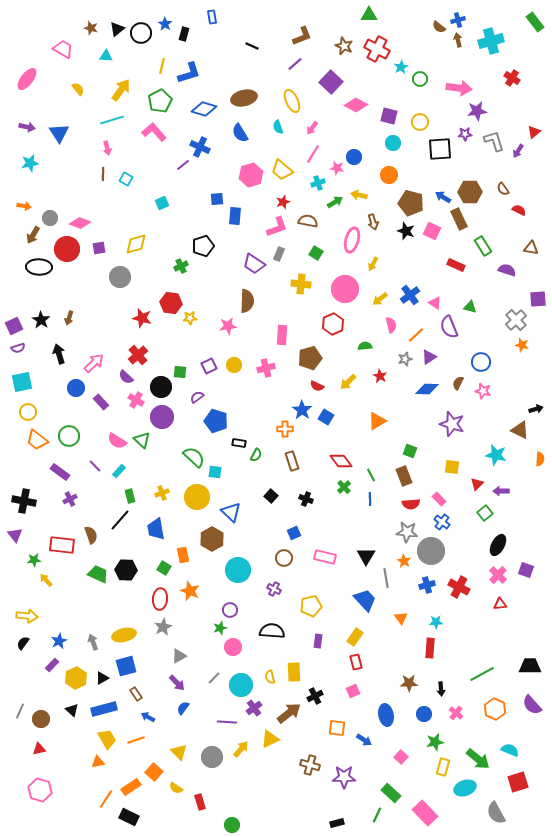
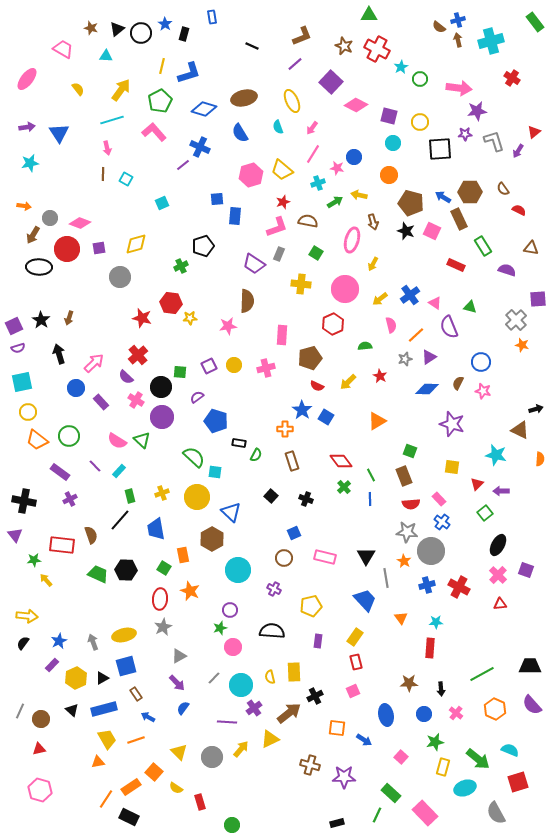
purple arrow at (27, 127): rotated 21 degrees counterclockwise
